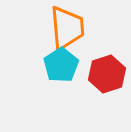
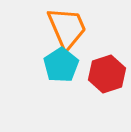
orange trapezoid: rotated 18 degrees counterclockwise
